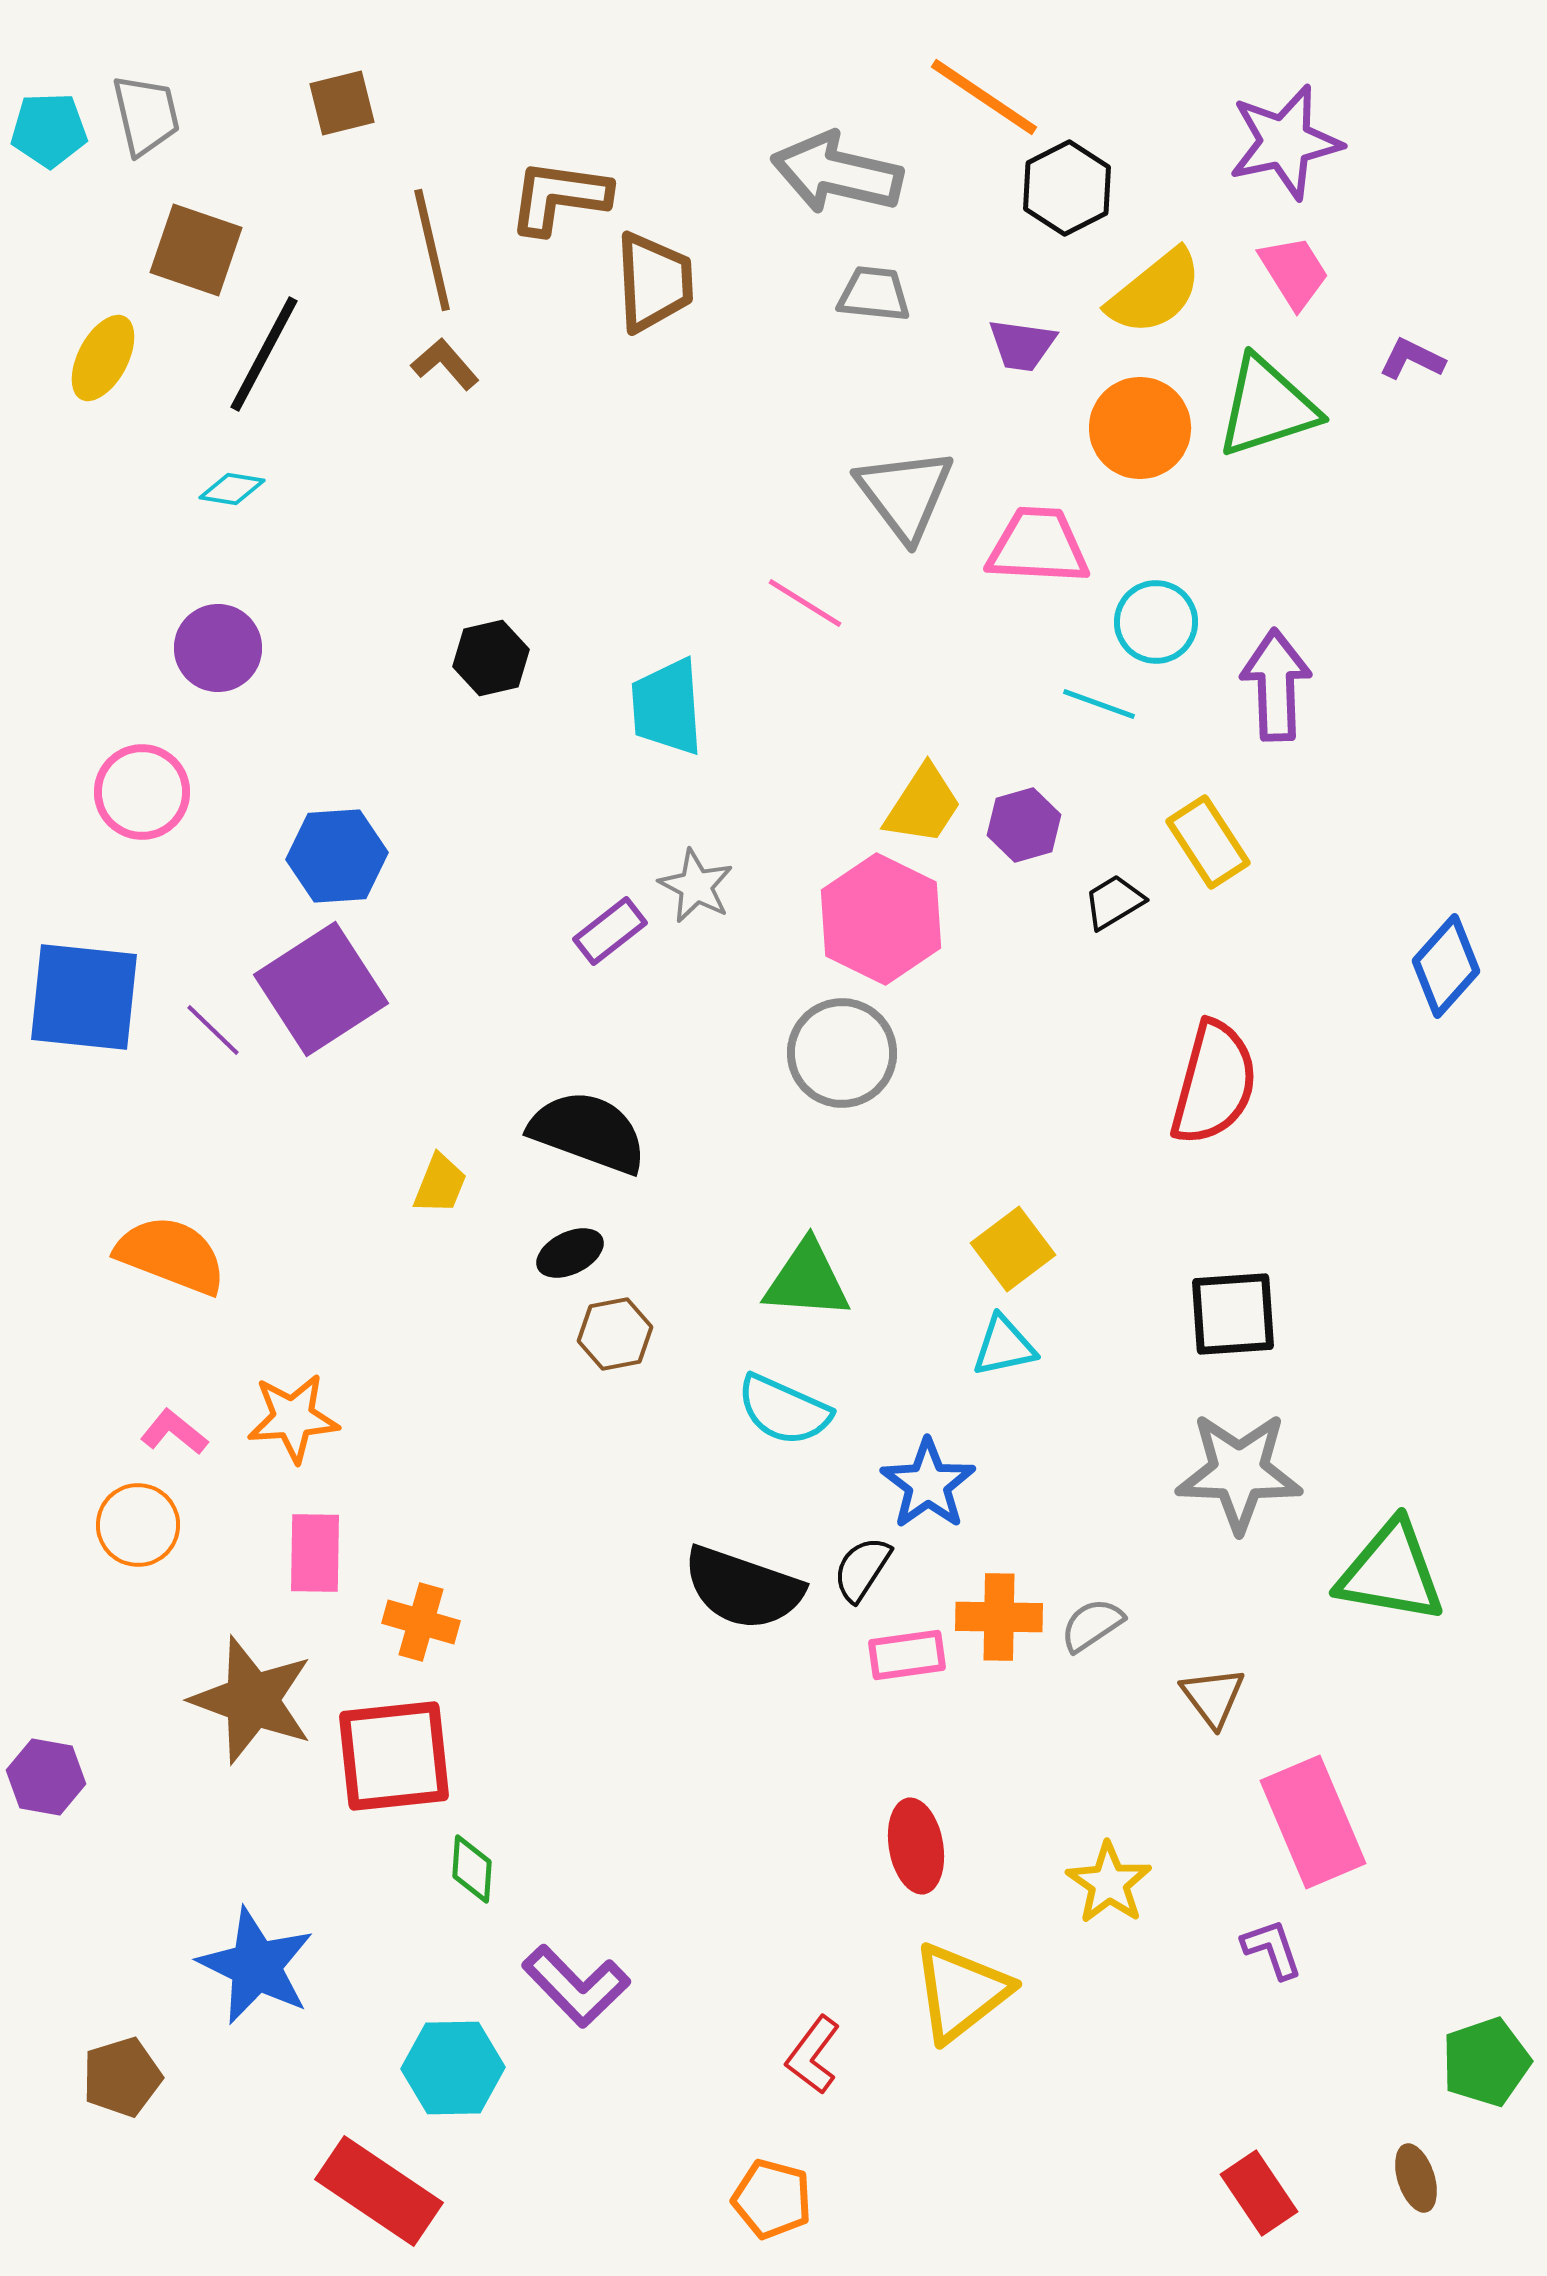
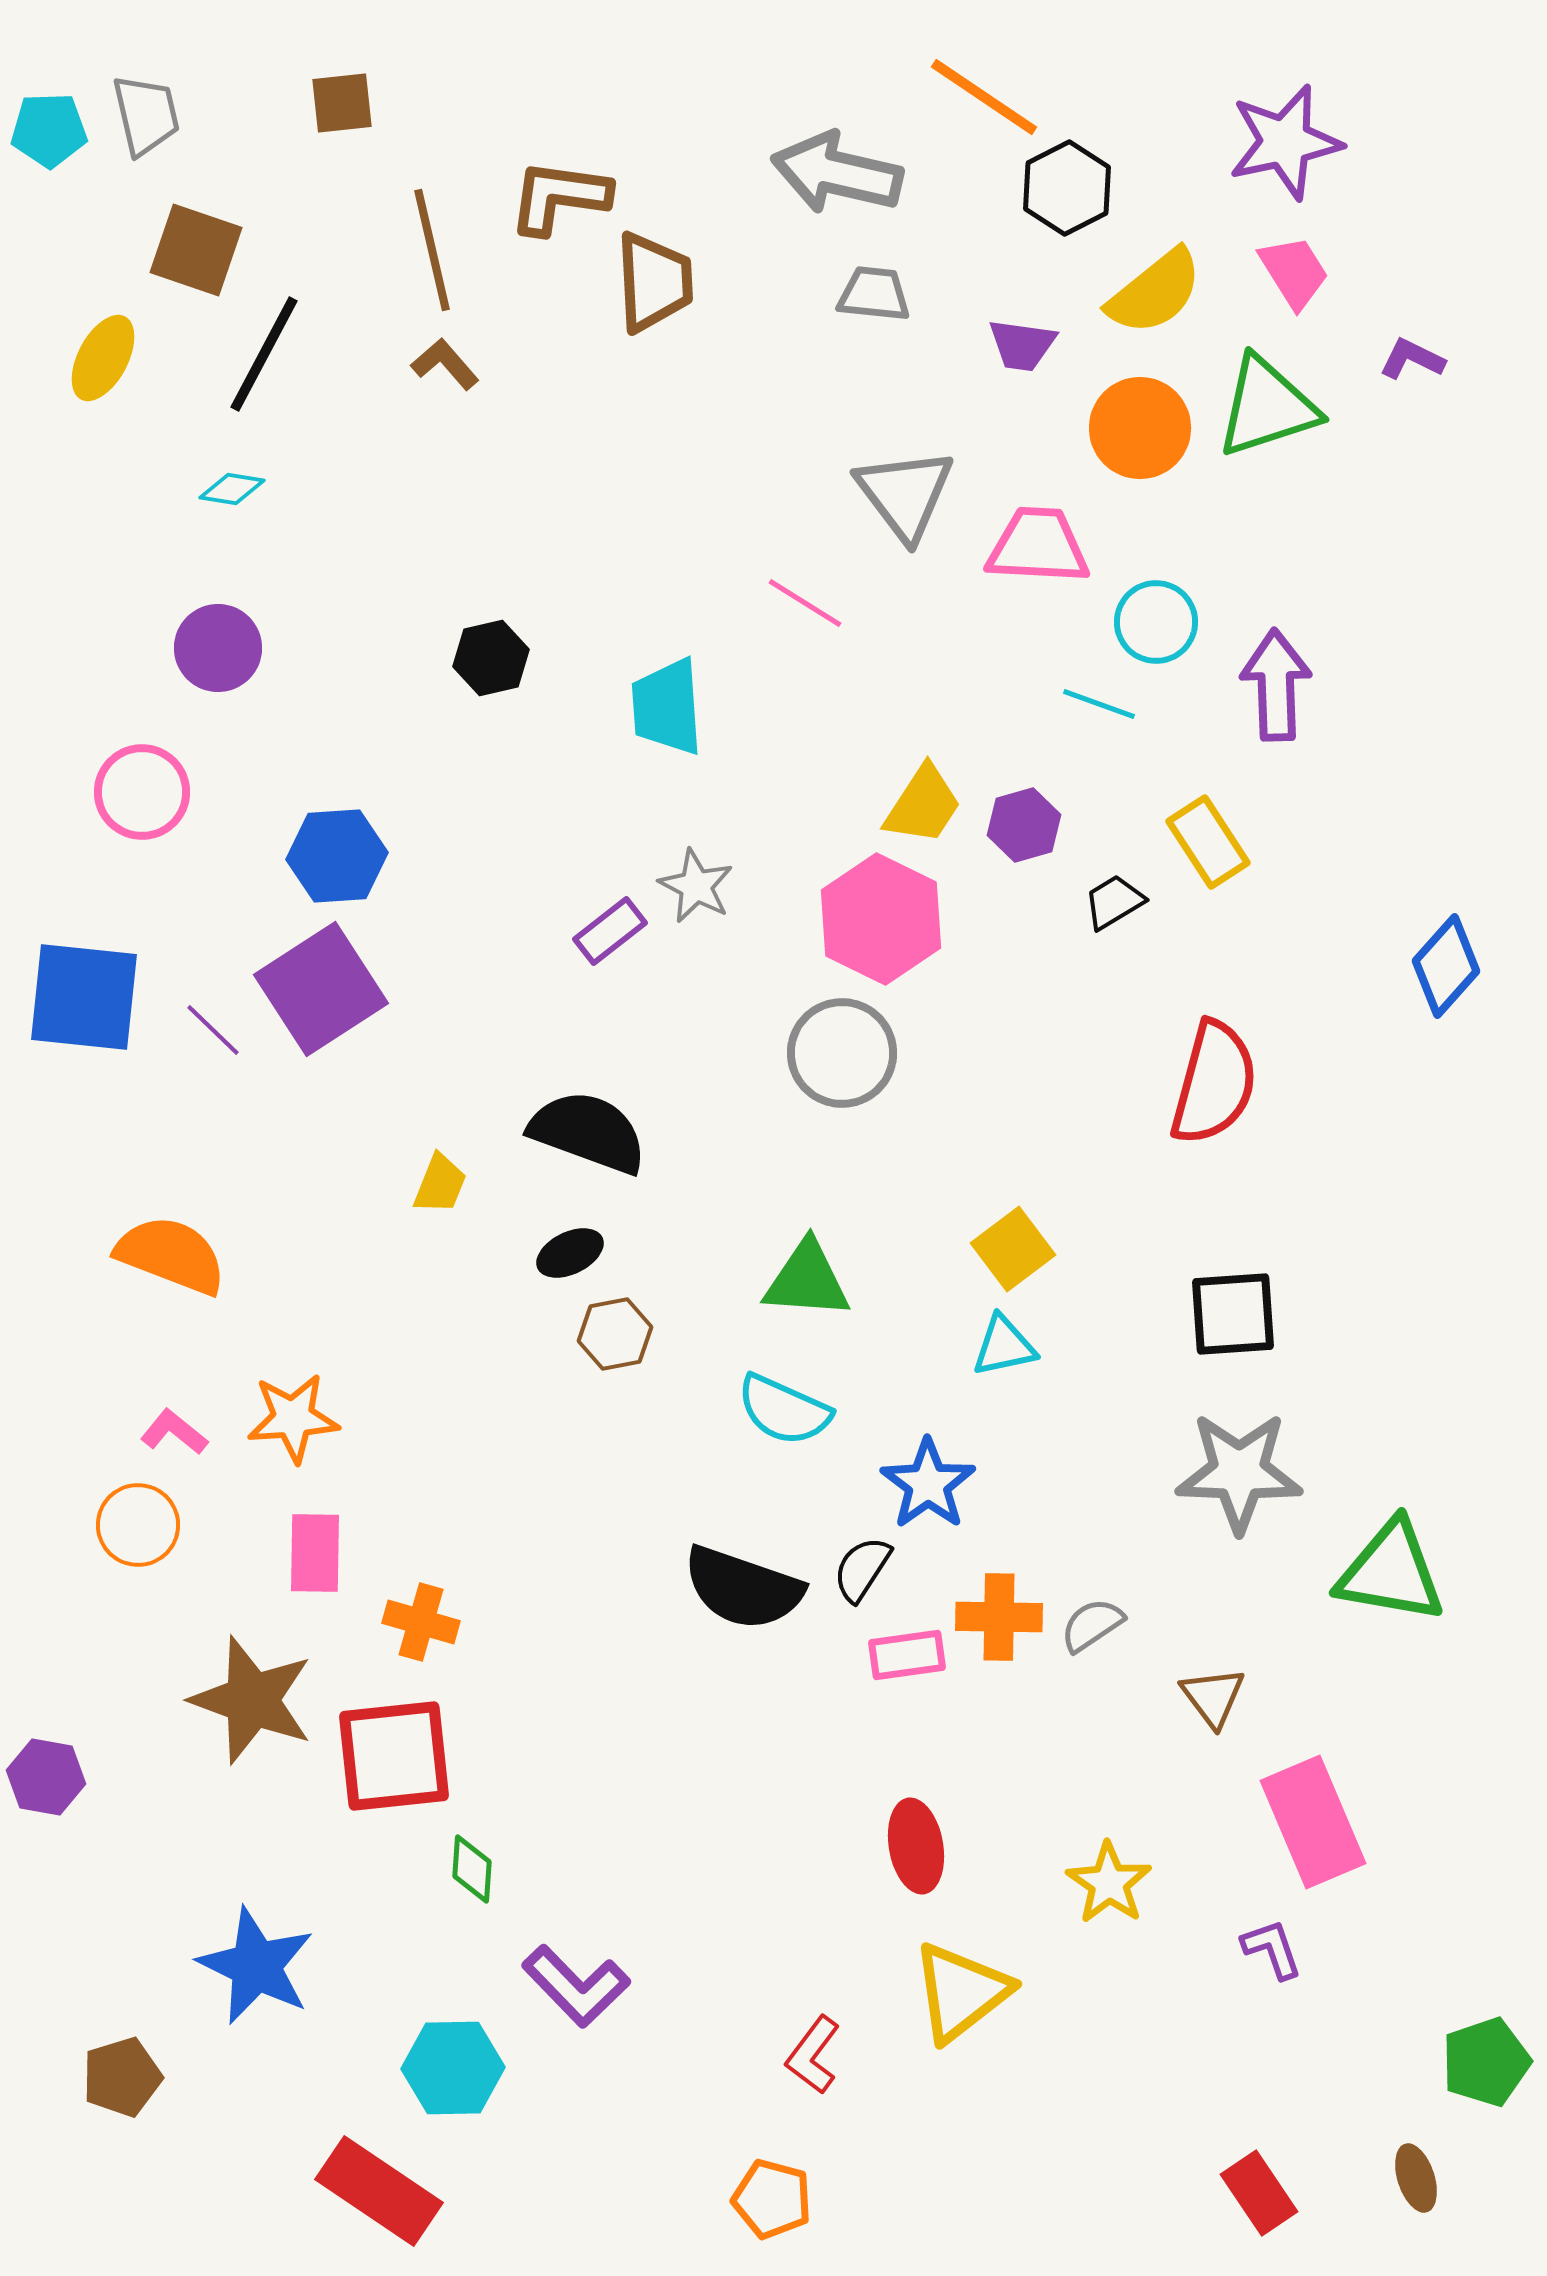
brown square at (342, 103): rotated 8 degrees clockwise
